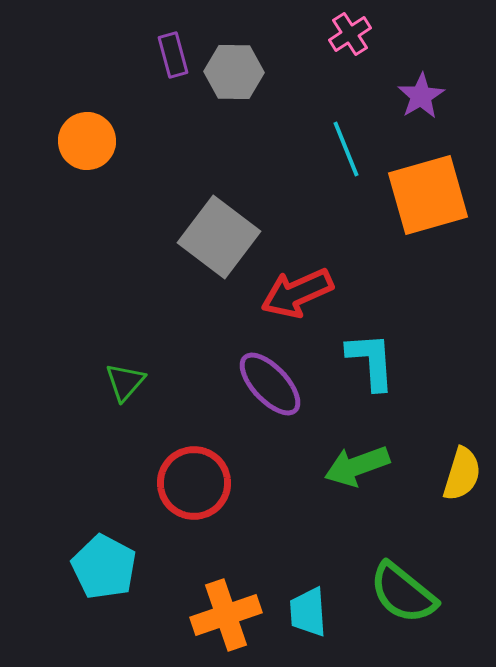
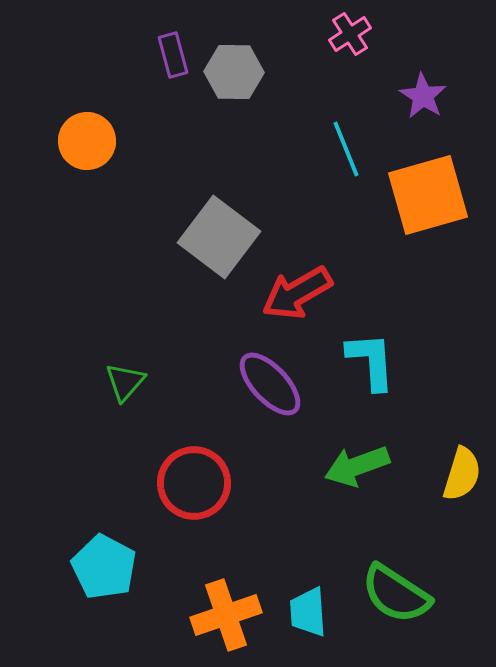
purple star: moved 2 px right; rotated 9 degrees counterclockwise
red arrow: rotated 6 degrees counterclockwise
green semicircle: moved 7 px left, 1 px down; rotated 6 degrees counterclockwise
